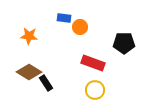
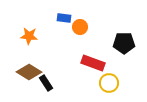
yellow circle: moved 14 px right, 7 px up
